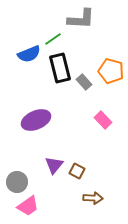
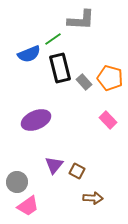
gray L-shape: moved 1 px down
orange pentagon: moved 1 px left, 7 px down
pink rectangle: moved 5 px right
